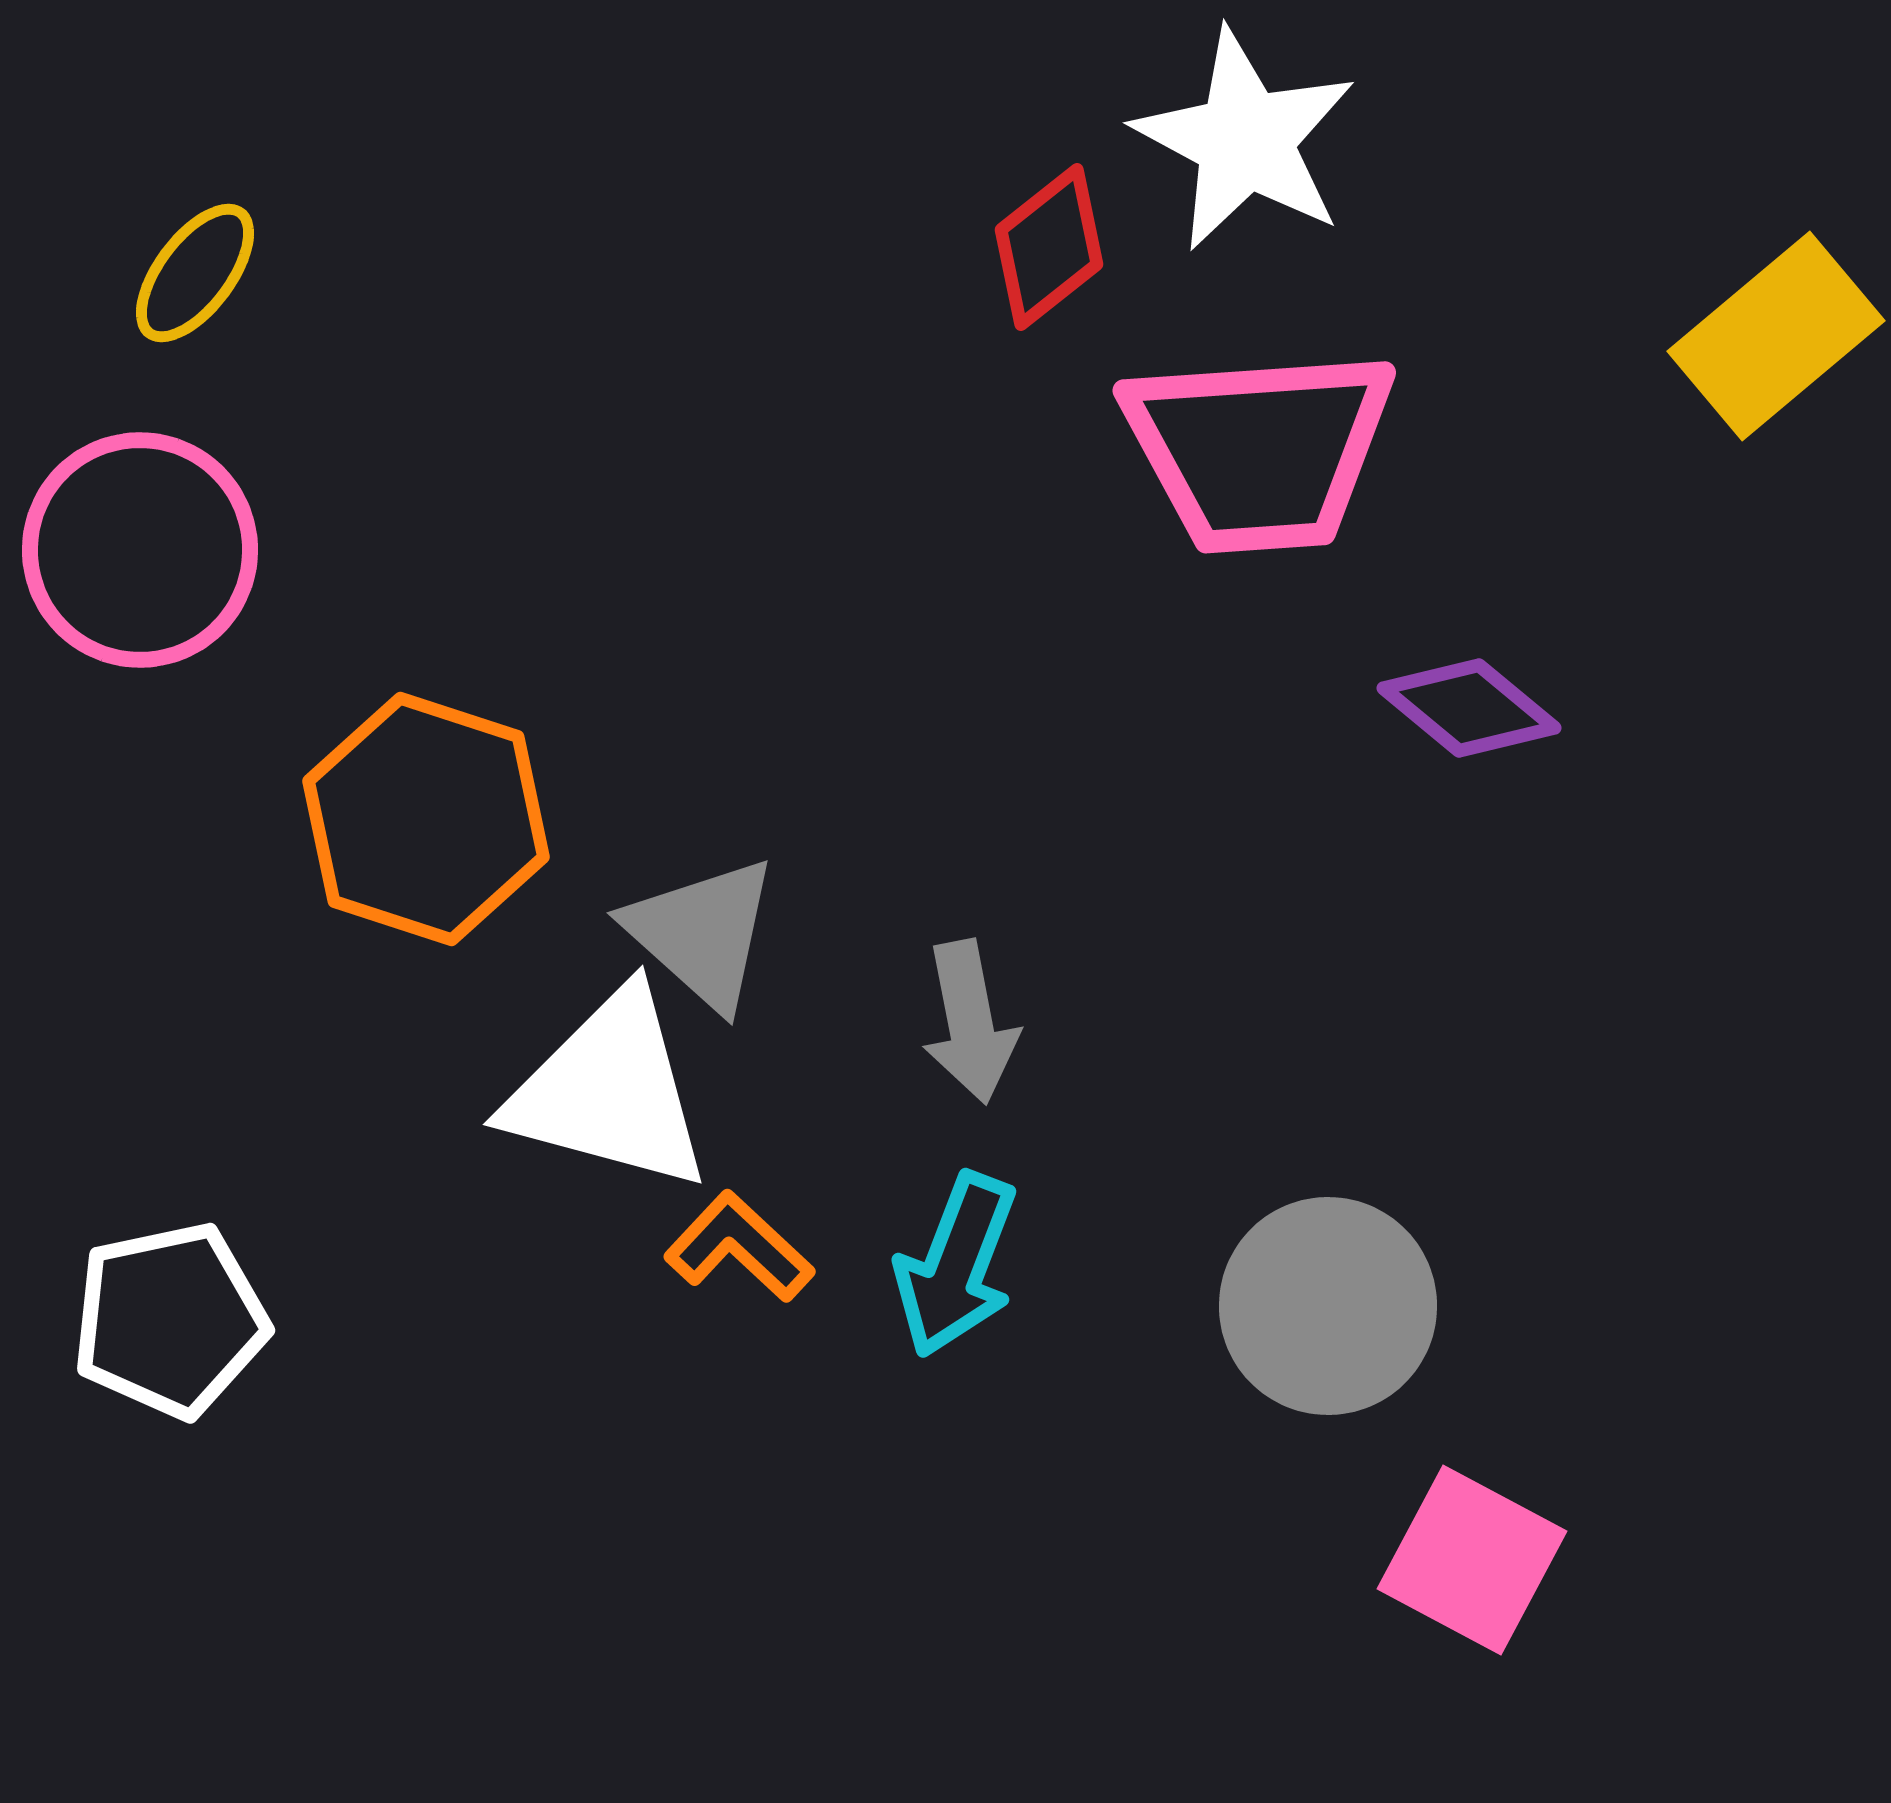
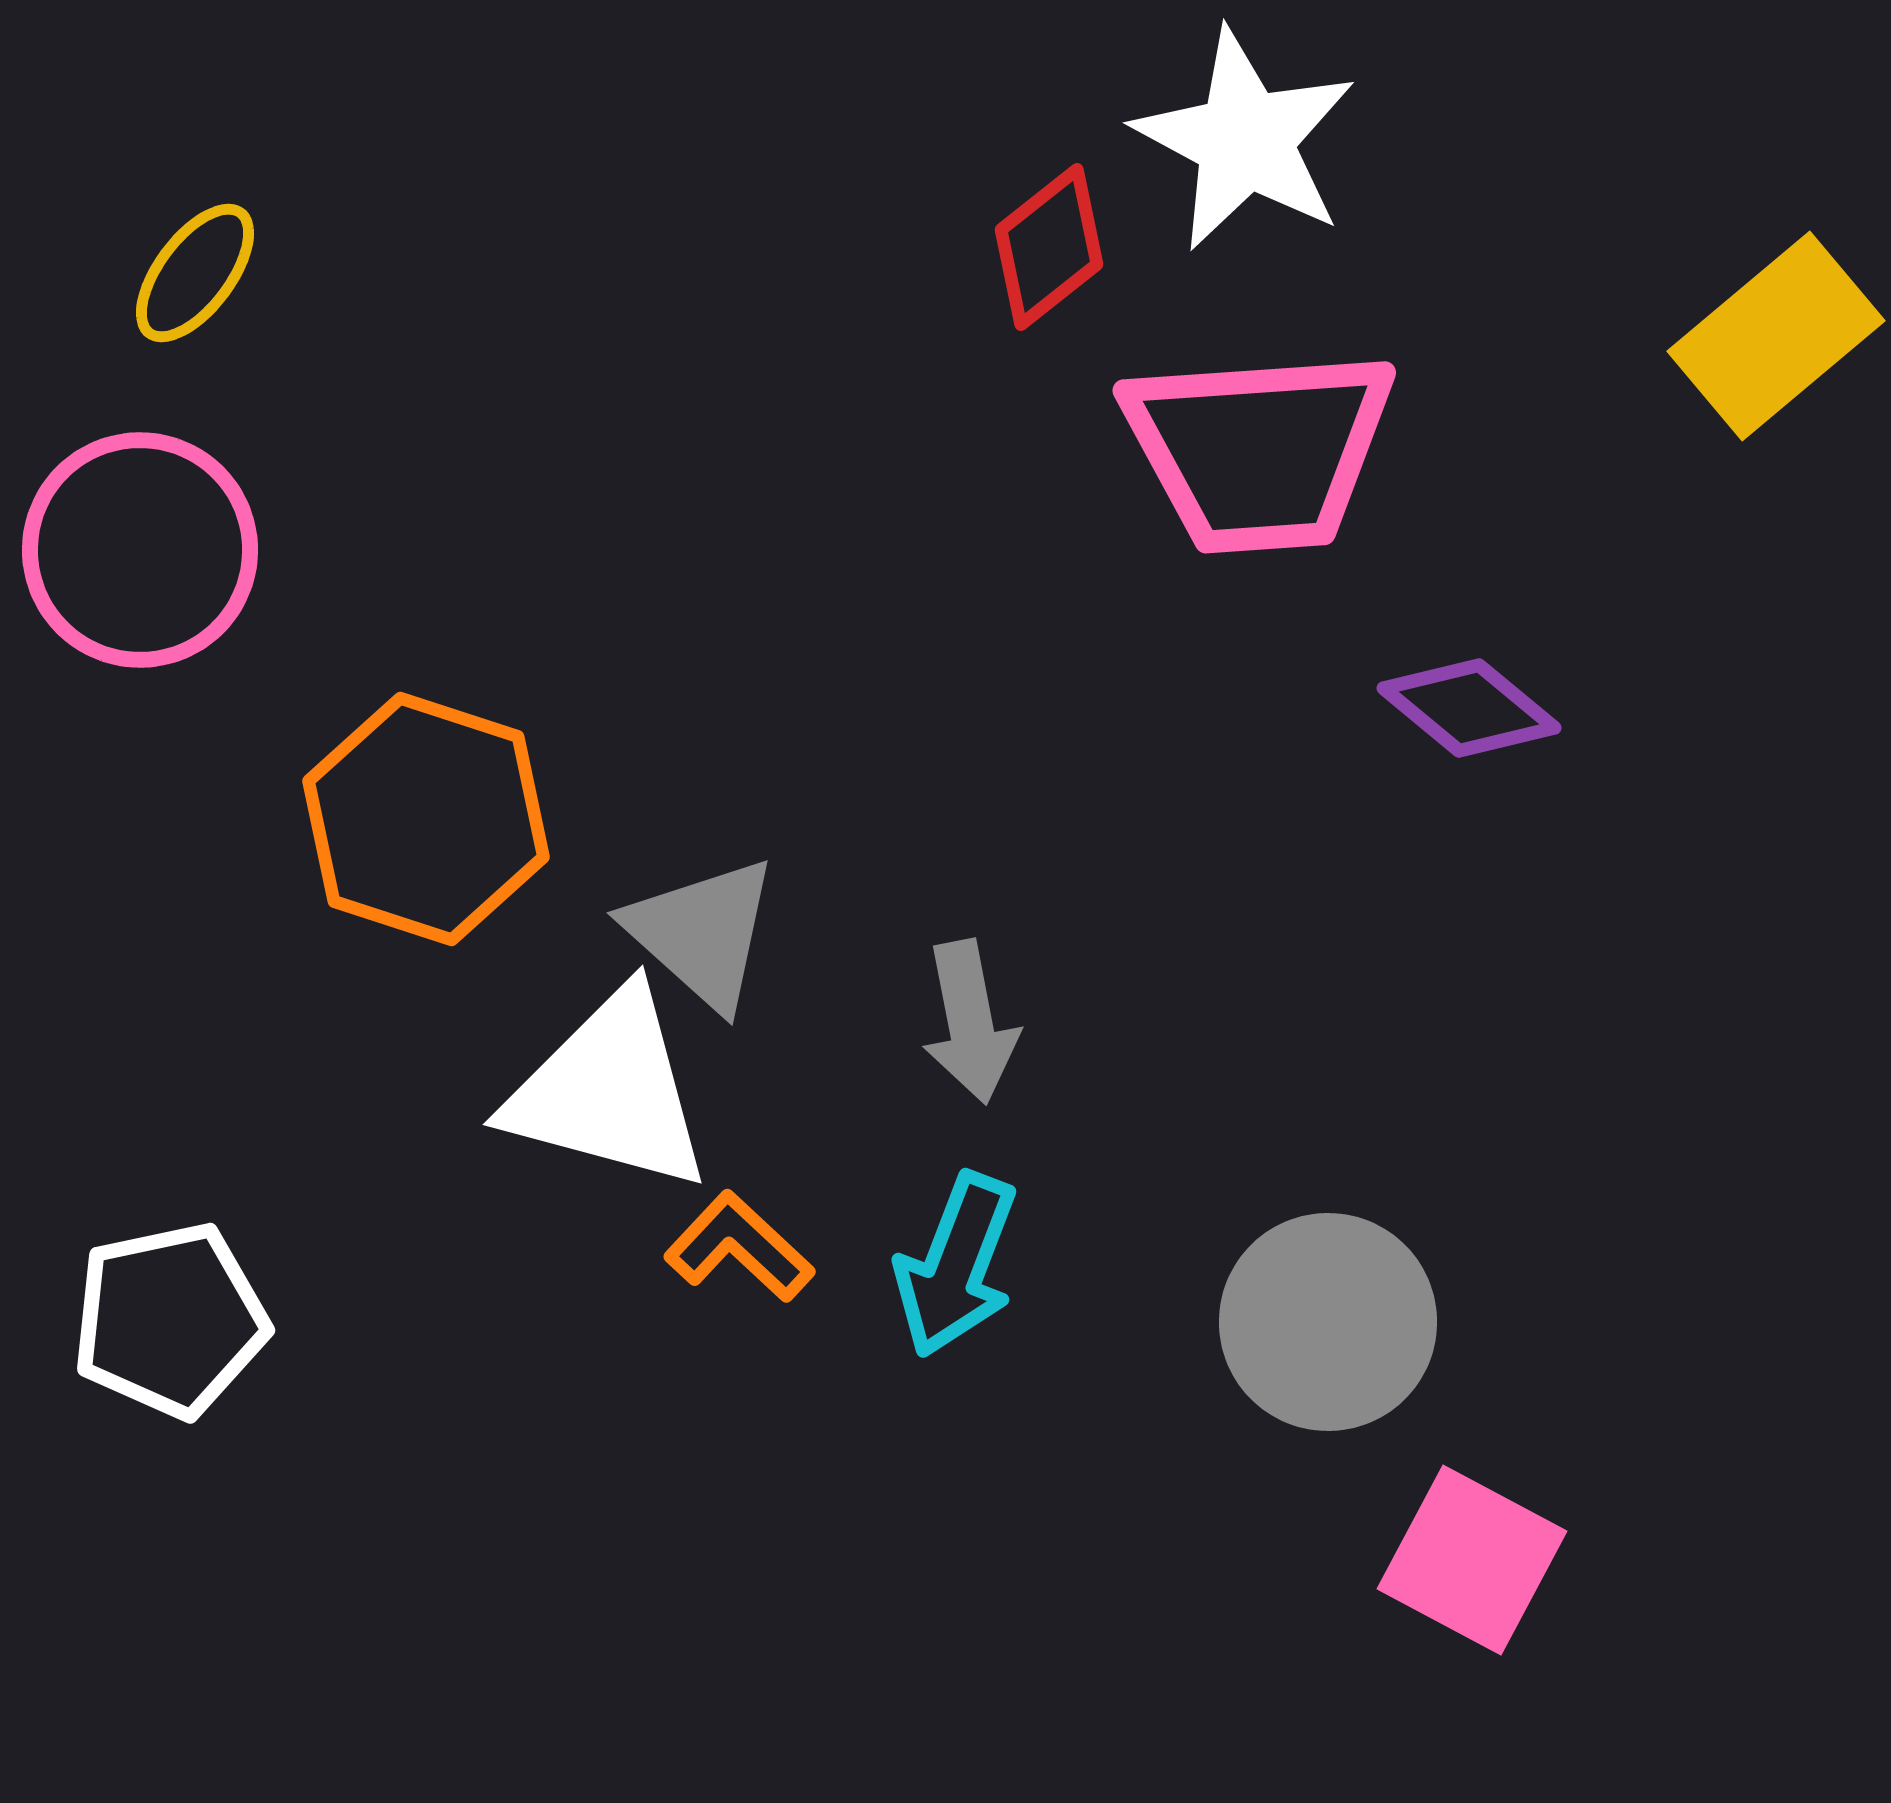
gray circle: moved 16 px down
